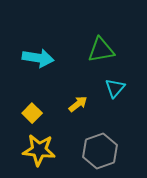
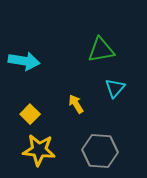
cyan arrow: moved 14 px left, 3 px down
yellow arrow: moved 2 px left; rotated 84 degrees counterclockwise
yellow square: moved 2 px left, 1 px down
gray hexagon: rotated 24 degrees clockwise
